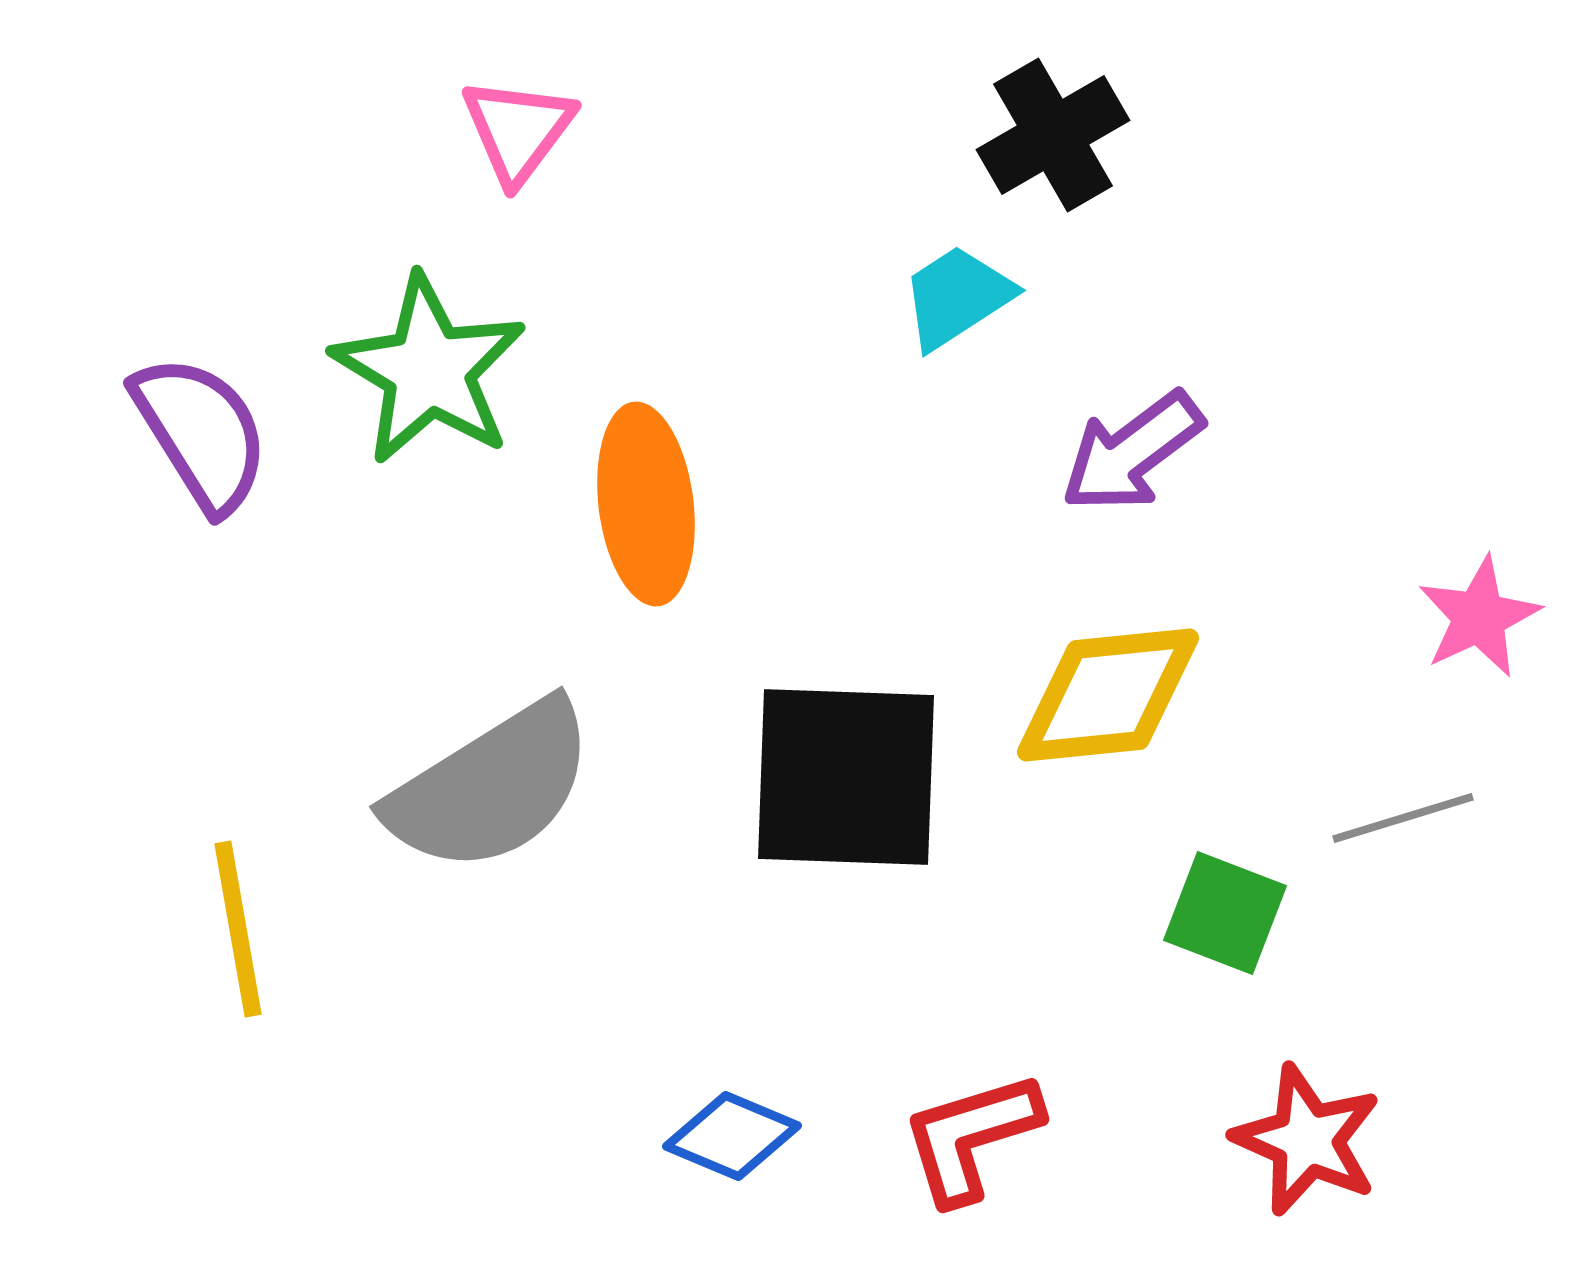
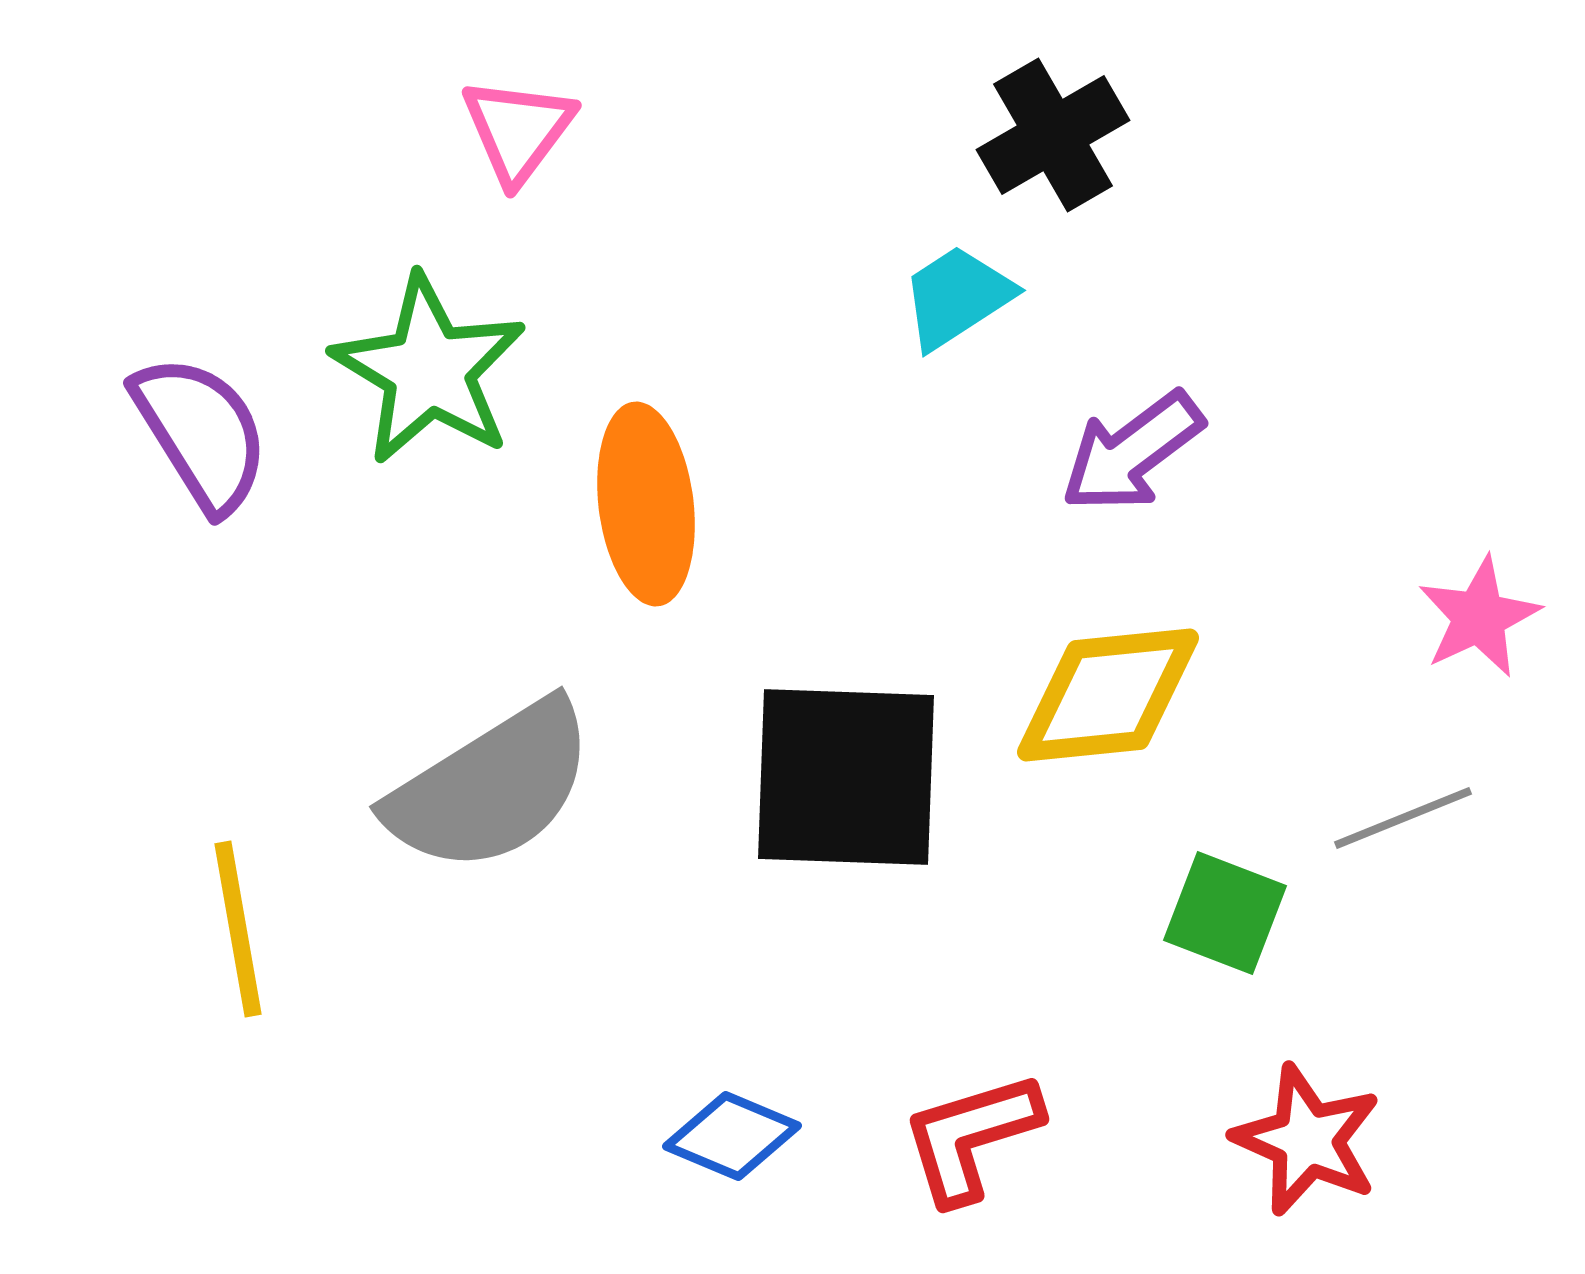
gray line: rotated 5 degrees counterclockwise
